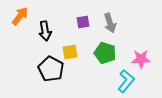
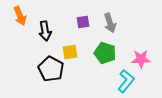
orange arrow: rotated 120 degrees clockwise
